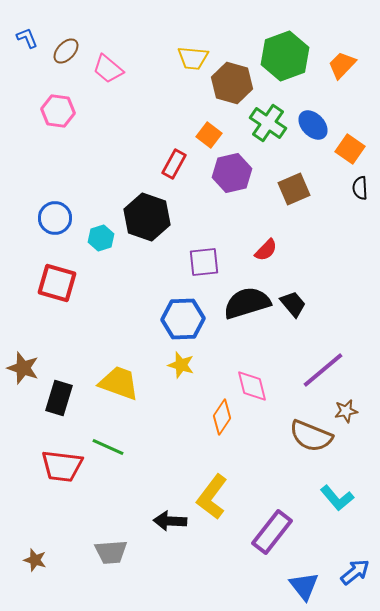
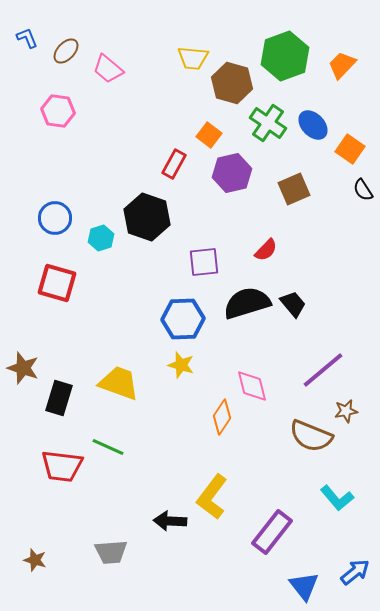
black semicircle at (360, 188): moved 3 px right, 2 px down; rotated 30 degrees counterclockwise
